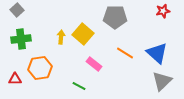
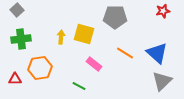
yellow square: moved 1 px right; rotated 25 degrees counterclockwise
